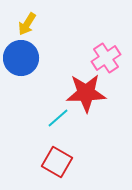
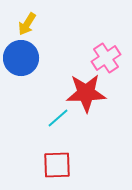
red square: moved 3 px down; rotated 32 degrees counterclockwise
